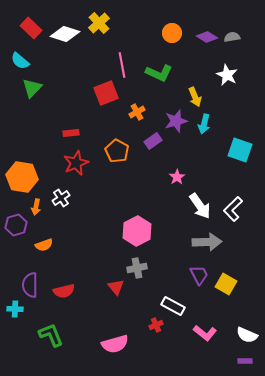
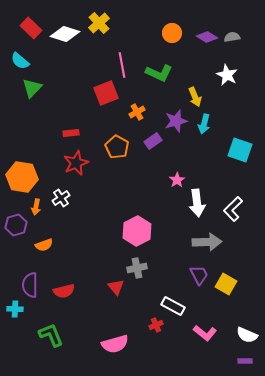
orange pentagon at (117, 151): moved 4 px up
pink star at (177, 177): moved 3 px down
white arrow at (200, 206): moved 3 px left, 3 px up; rotated 28 degrees clockwise
